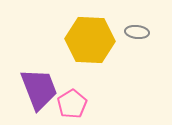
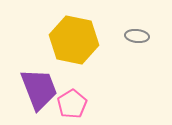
gray ellipse: moved 4 px down
yellow hexagon: moved 16 px left; rotated 9 degrees clockwise
